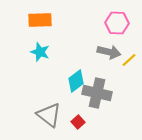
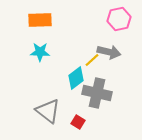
pink hexagon: moved 2 px right, 4 px up; rotated 15 degrees counterclockwise
cyan star: rotated 18 degrees counterclockwise
yellow line: moved 37 px left
cyan diamond: moved 3 px up
gray triangle: moved 1 px left, 4 px up
red square: rotated 16 degrees counterclockwise
